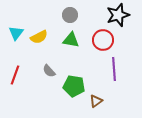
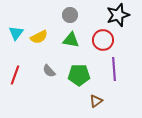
green pentagon: moved 5 px right, 11 px up; rotated 10 degrees counterclockwise
